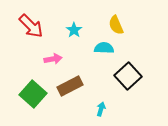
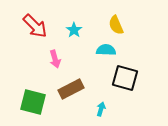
red arrow: moved 4 px right
cyan semicircle: moved 2 px right, 2 px down
pink arrow: moved 2 px right; rotated 84 degrees clockwise
black square: moved 3 px left, 2 px down; rotated 32 degrees counterclockwise
brown rectangle: moved 1 px right, 3 px down
green square: moved 8 px down; rotated 28 degrees counterclockwise
